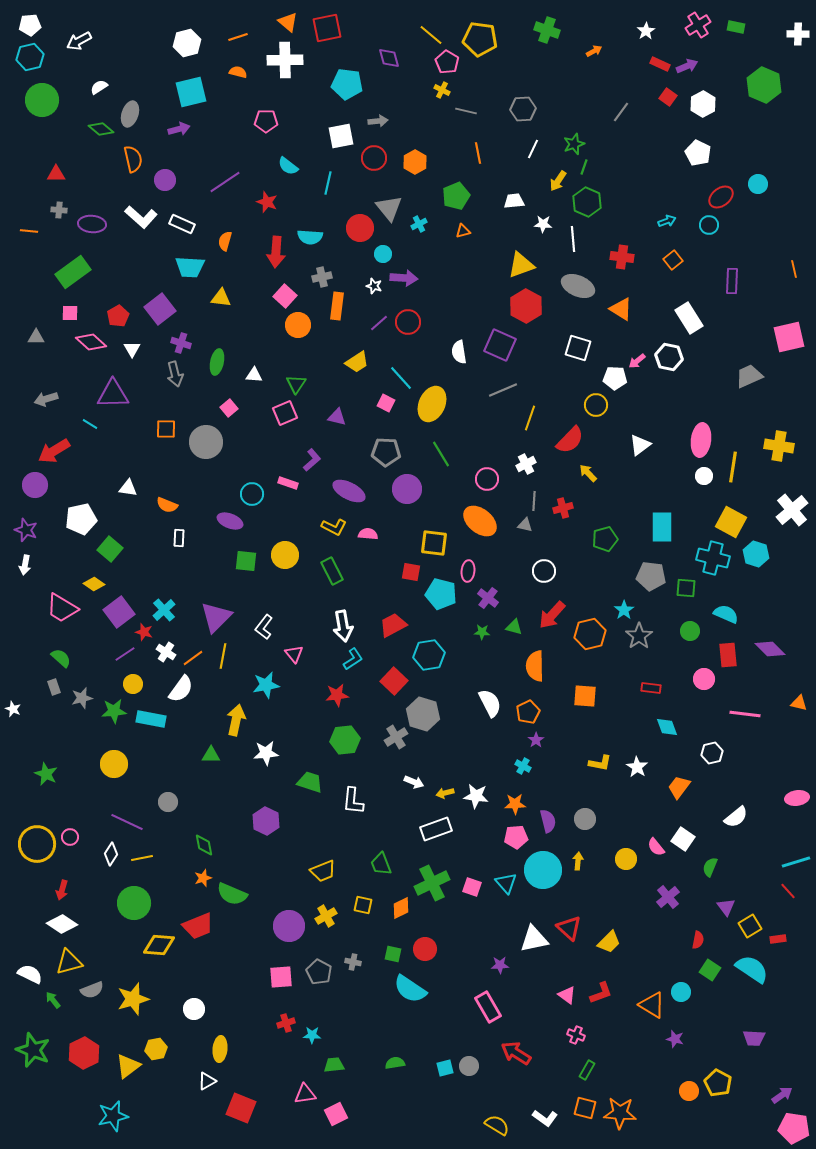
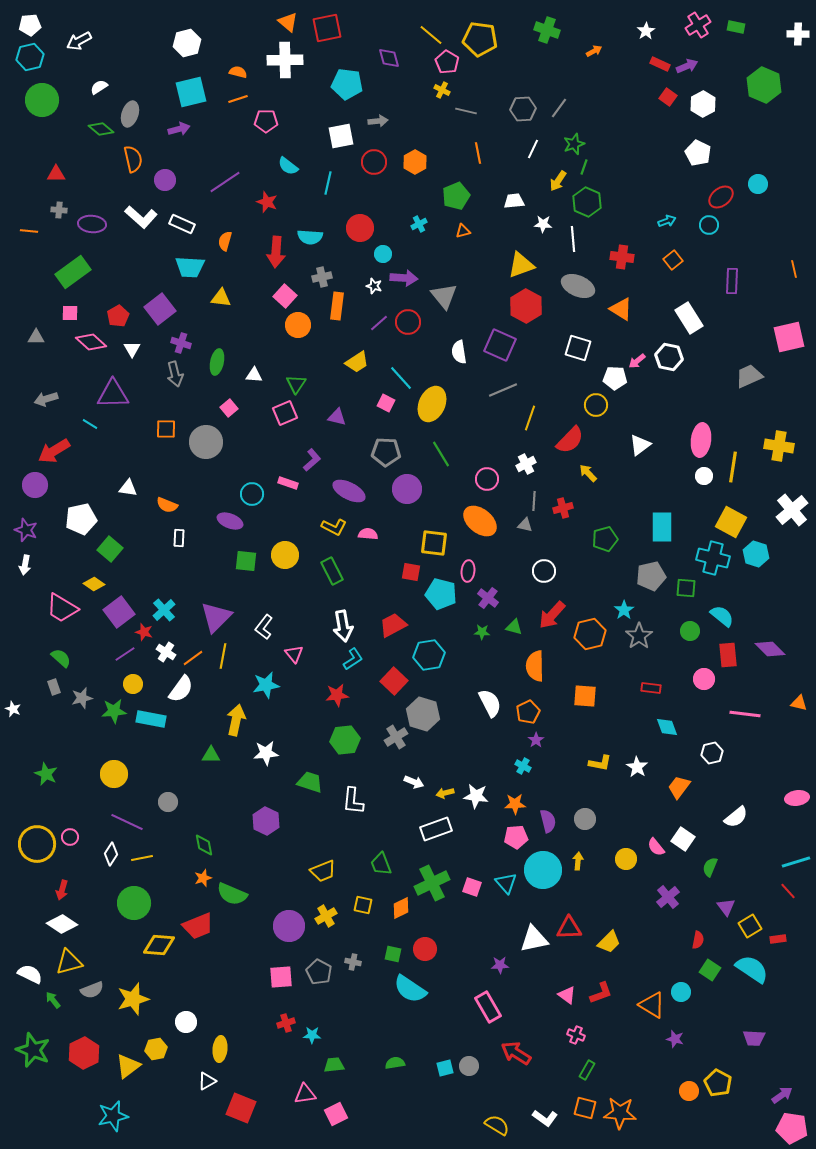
orange line at (238, 37): moved 62 px down
gray line at (621, 112): moved 62 px left, 4 px up
red circle at (374, 158): moved 4 px down
gray triangle at (389, 208): moved 55 px right, 88 px down
gray pentagon at (651, 576): rotated 20 degrees counterclockwise
cyan semicircle at (726, 614): moved 4 px left, 2 px down; rotated 15 degrees clockwise
yellow circle at (114, 764): moved 10 px down
red triangle at (569, 928): rotated 44 degrees counterclockwise
white circle at (194, 1009): moved 8 px left, 13 px down
pink pentagon at (794, 1128): moved 2 px left
